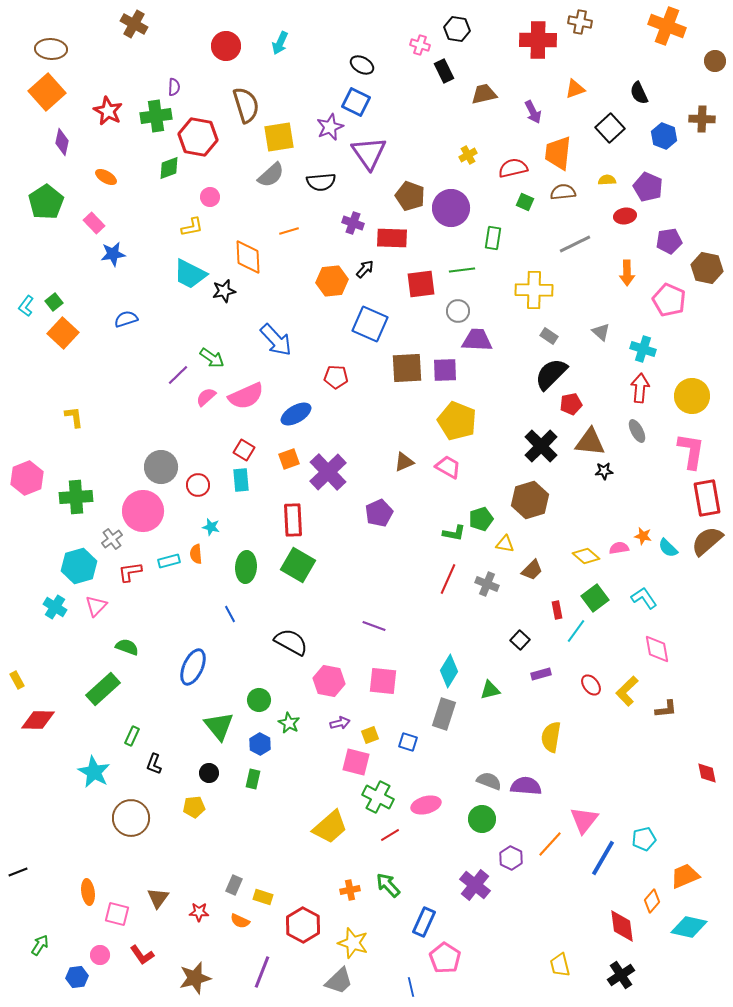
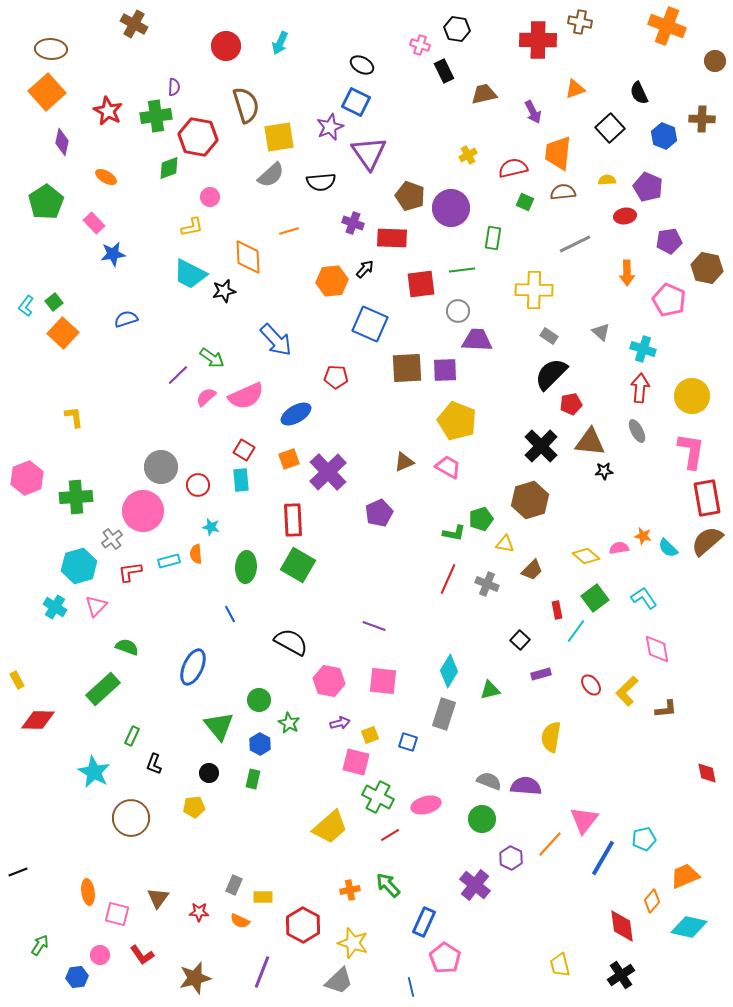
yellow rectangle at (263, 897): rotated 18 degrees counterclockwise
